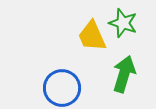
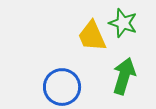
green arrow: moved 2 px down
blue circle: moved 1 px up
